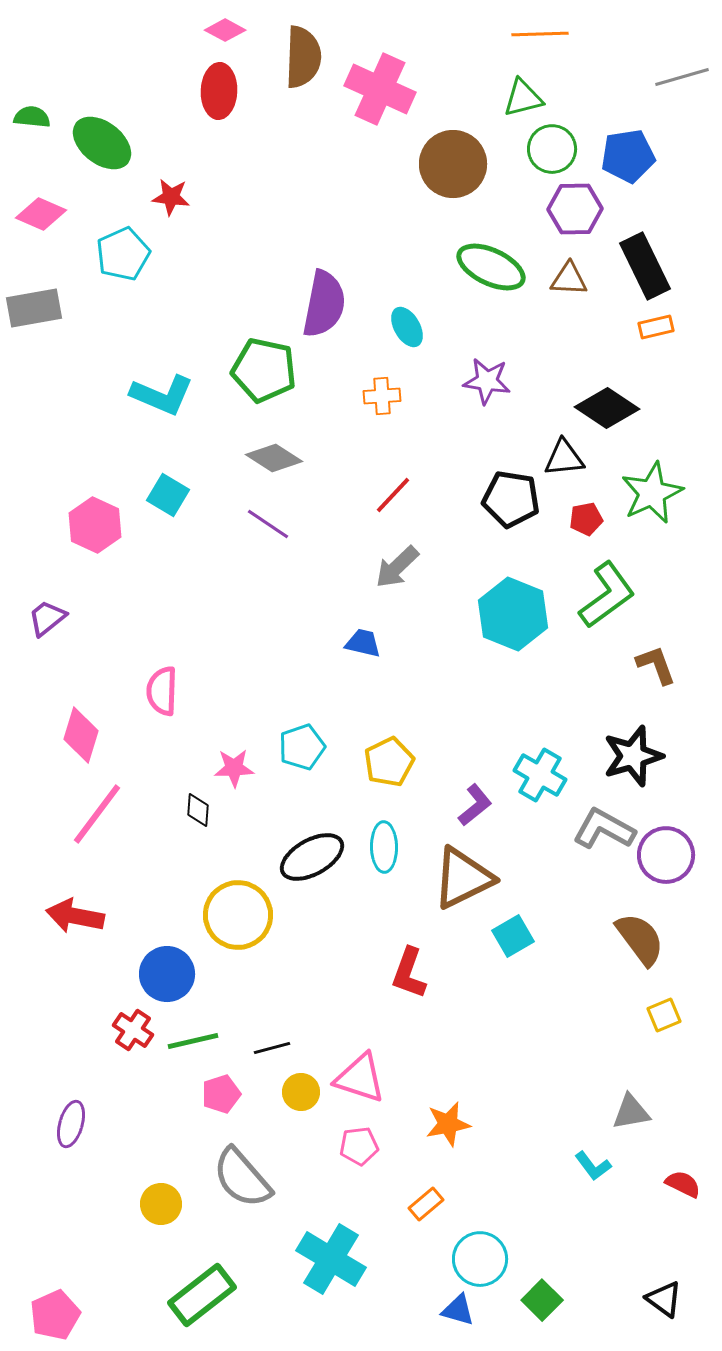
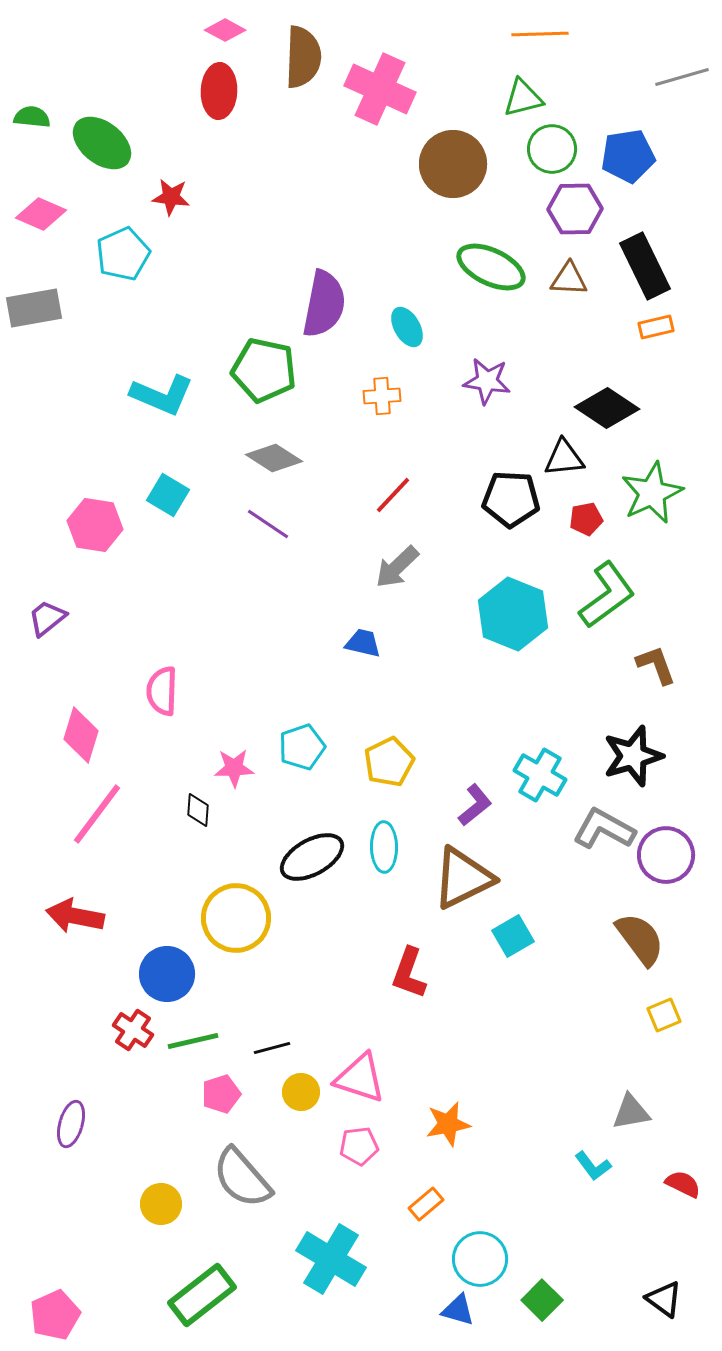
black pentagon at (511, 499): rotated 6 degrees counterclockwise
pink hexagon at (95, 525): rotated 16 degrees counterclockwise
yellow circle at (238, 915): moved 2 px left, 3 px down
